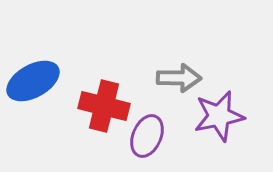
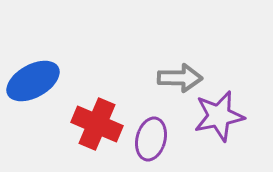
gray arrow: moved 1 px right
red cross: moved 7 px left, 18 px down; rotated 9 degrees clockwise
purple ellipse: moved 4 px right, 3 px down; rotated 9 degrees counterclockwise
